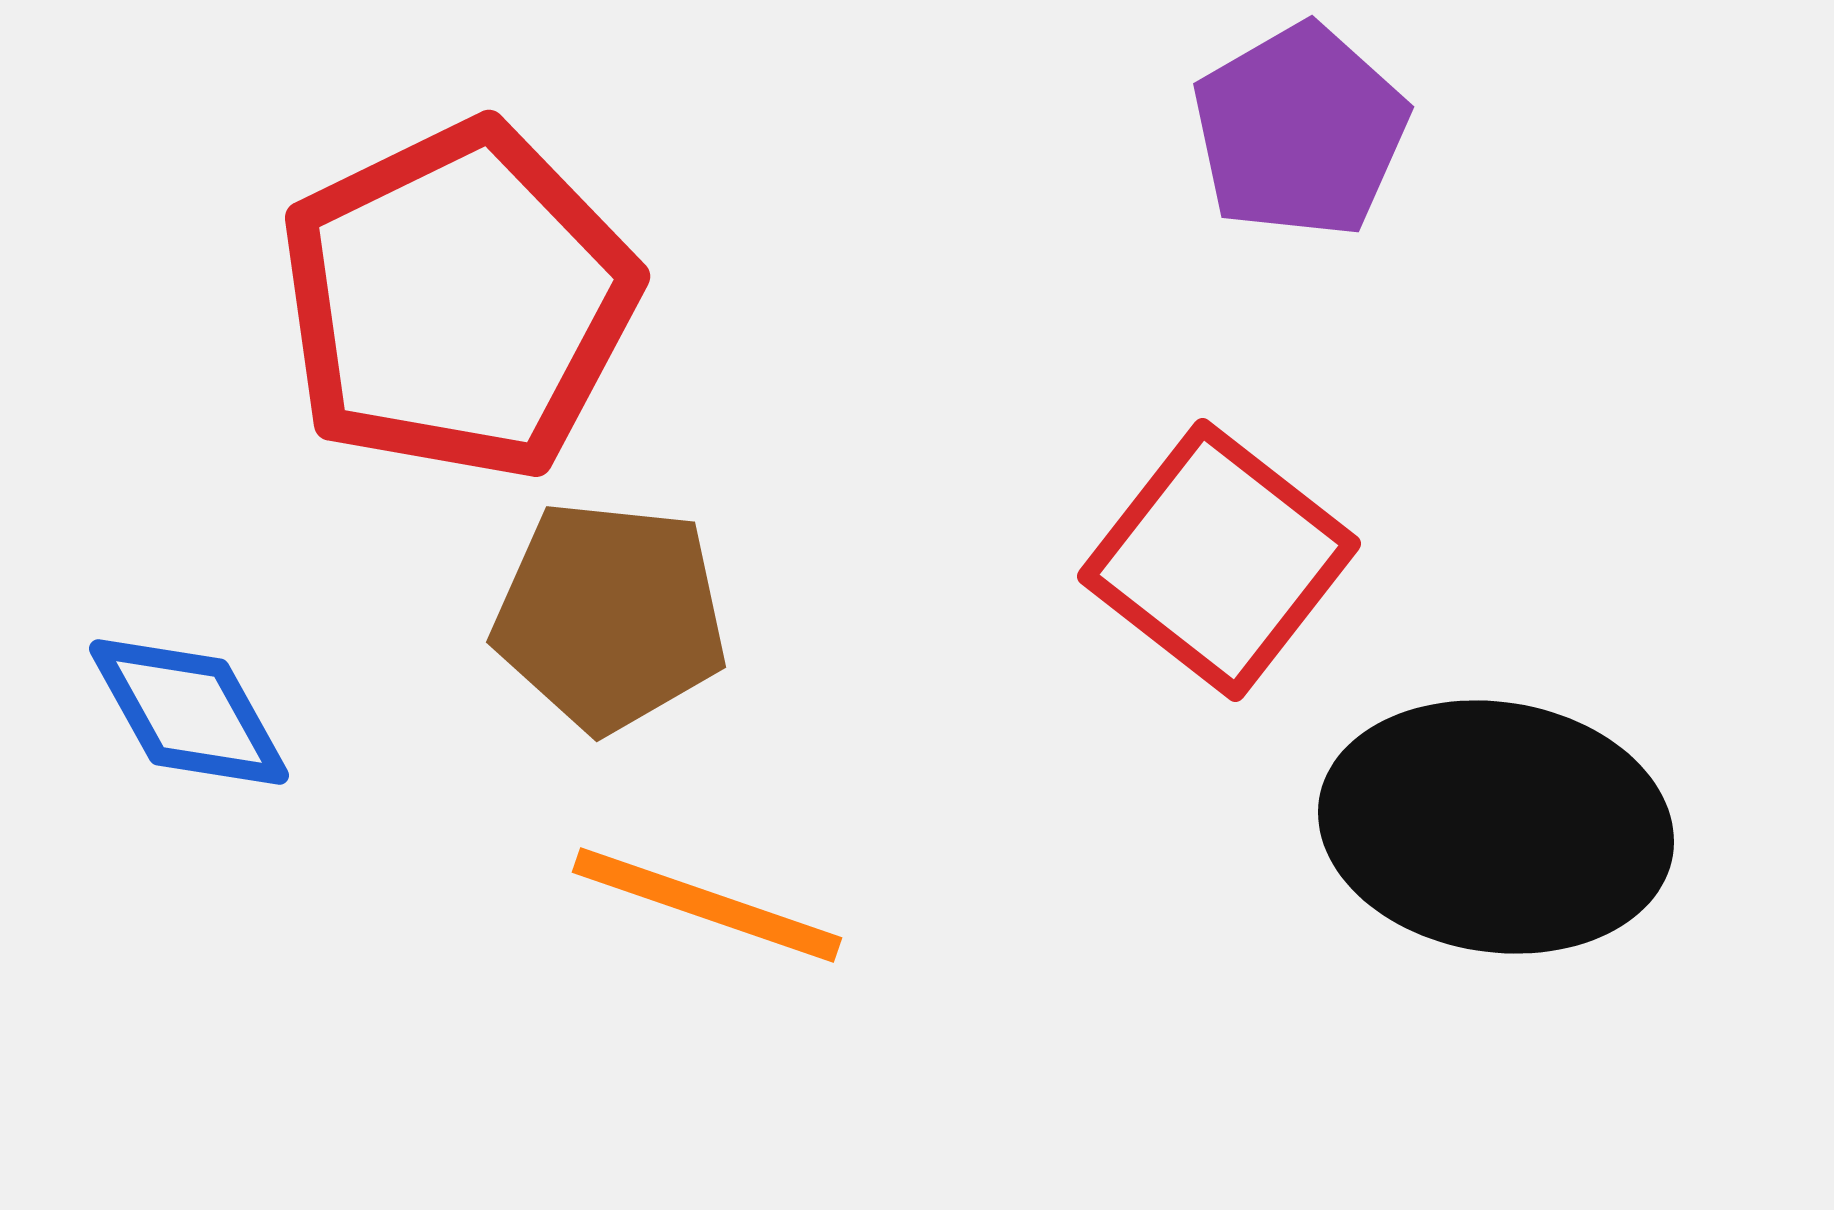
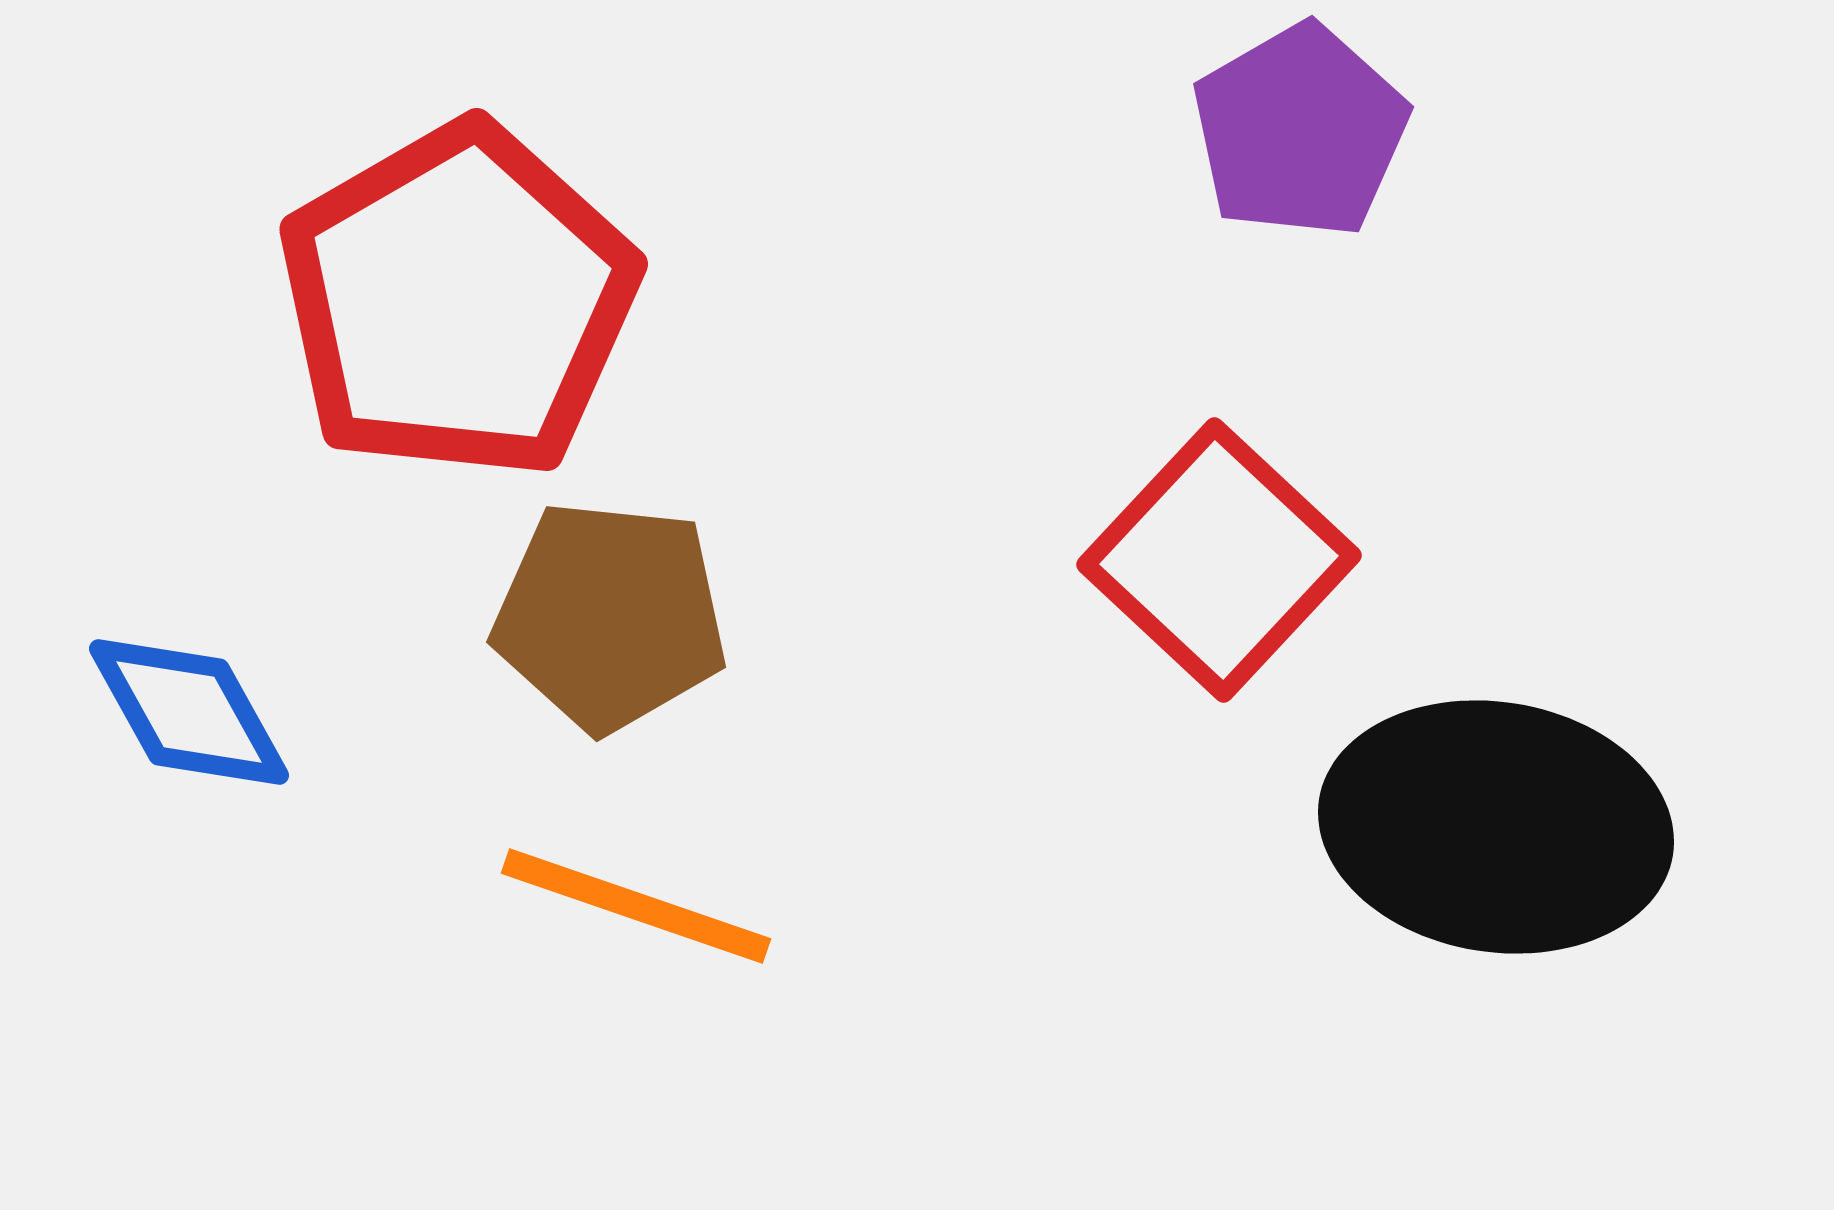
red pentagon: rotated 4 degrees counterclockwise
red square: rotated 5 degrees clockwise
orange line: moved 71 px left, 1 px down
